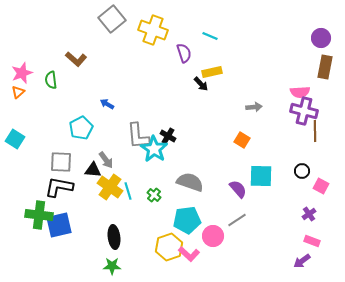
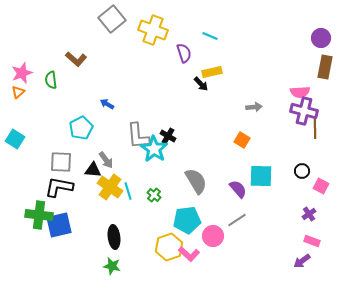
brown line at (315, 131): moved 3 px up
gray semicircle at (190, 182): moved 6 px right, 1 px up; rotated 40 degrees clockwise
green star at (112, 266): rotated 12 degrees clockwise
